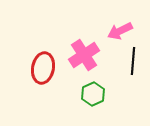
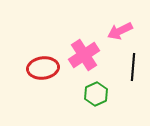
black line: moved 6 px down
red ellipse: rotated 72 degrees clockwise
green hexagon: moved 3 px right
